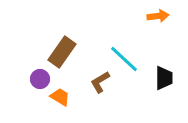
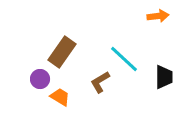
black trapezoid: moved 1 px up
